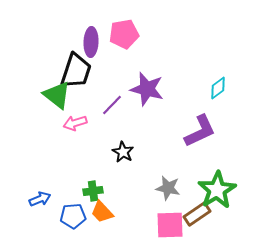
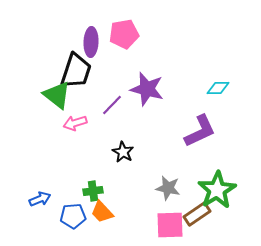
cyan diamond: rotated 35 degrees clockwise
